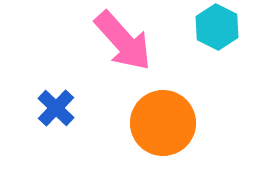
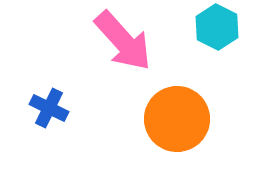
blue cross: moved 7 px left; rotated 18 degrees counterclockwise
orange circle: moved 14 px right, 4 px up
